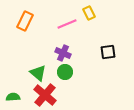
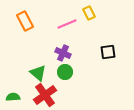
orange rectangle: rotated 54 degrees counterclockwise
red cross: rotated 15 degrees clockwise
